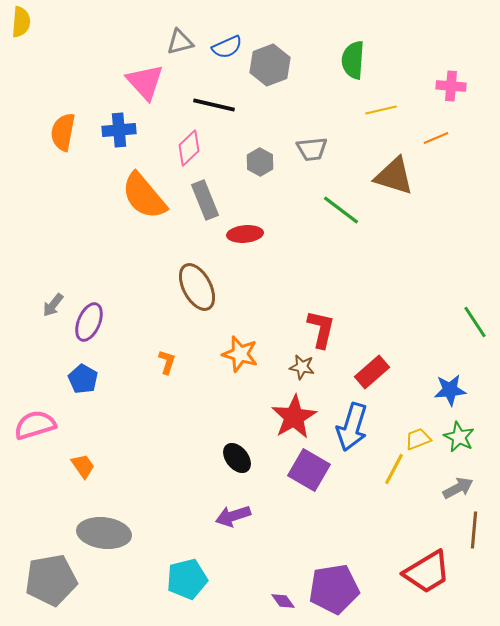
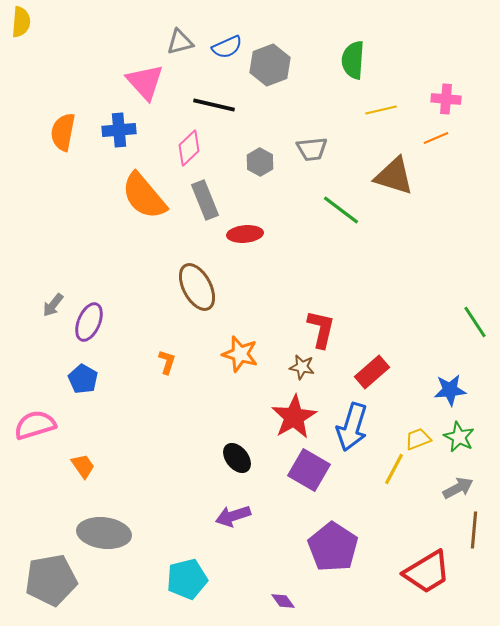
pink cross at (451, 86): moved 5 px left, 13 px down
purple pentagon at (334, 589): moved 1 px left, 42 px up; rotated 30 degrees counterclockwise
